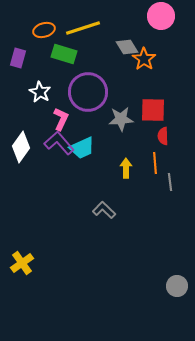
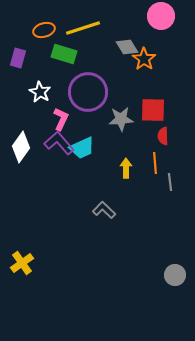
gray circle: moved 2 px left, 11 px up
